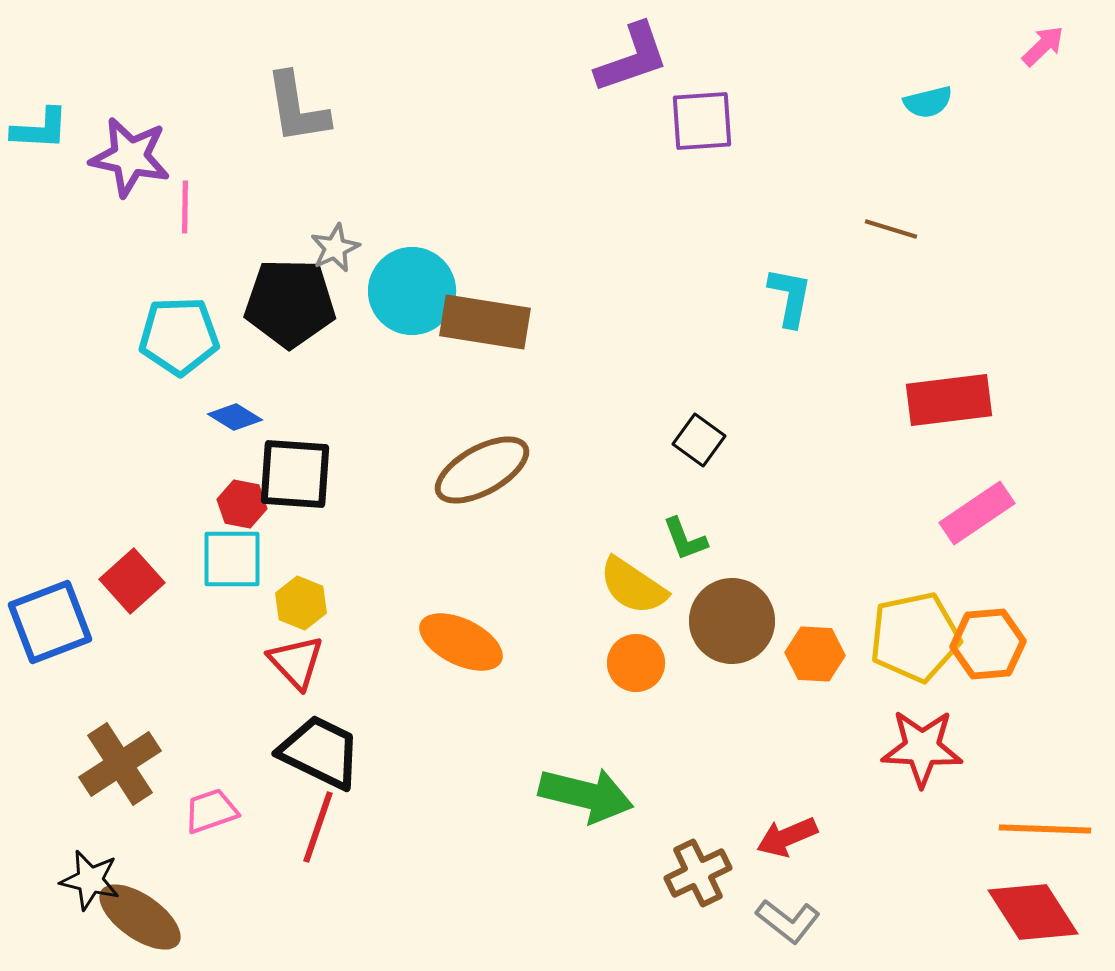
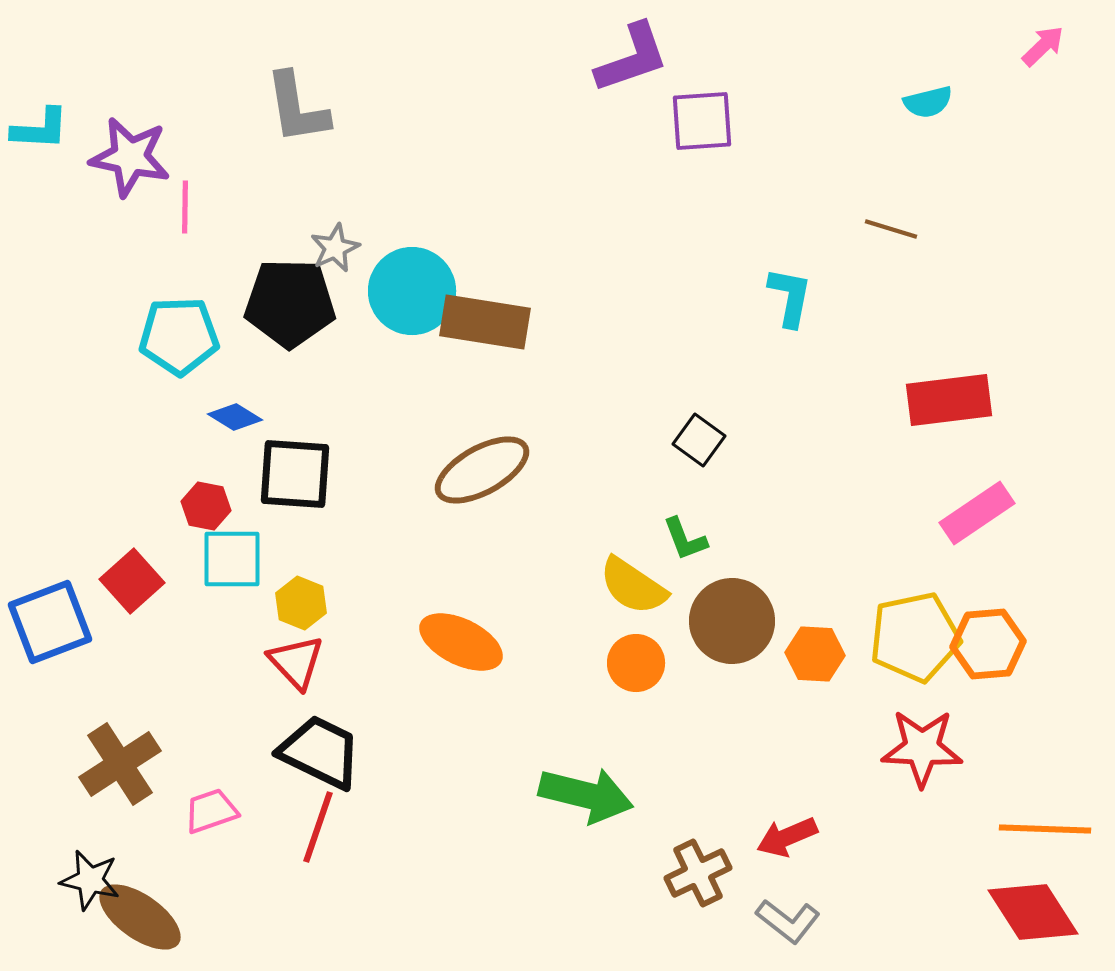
red hexagon at (242, 504): moved 36 px left, 2 px down
